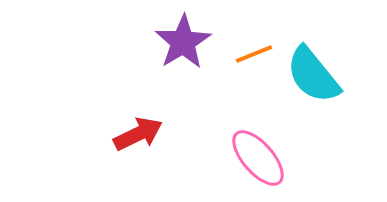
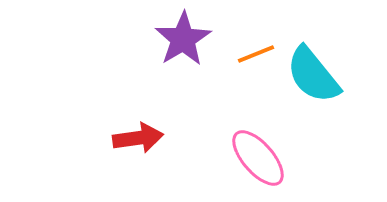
purple star: moved 3 px up
orange line: moved 2 px right
red arrow: moved 4 px down; rotated 18 degrees clockwise
